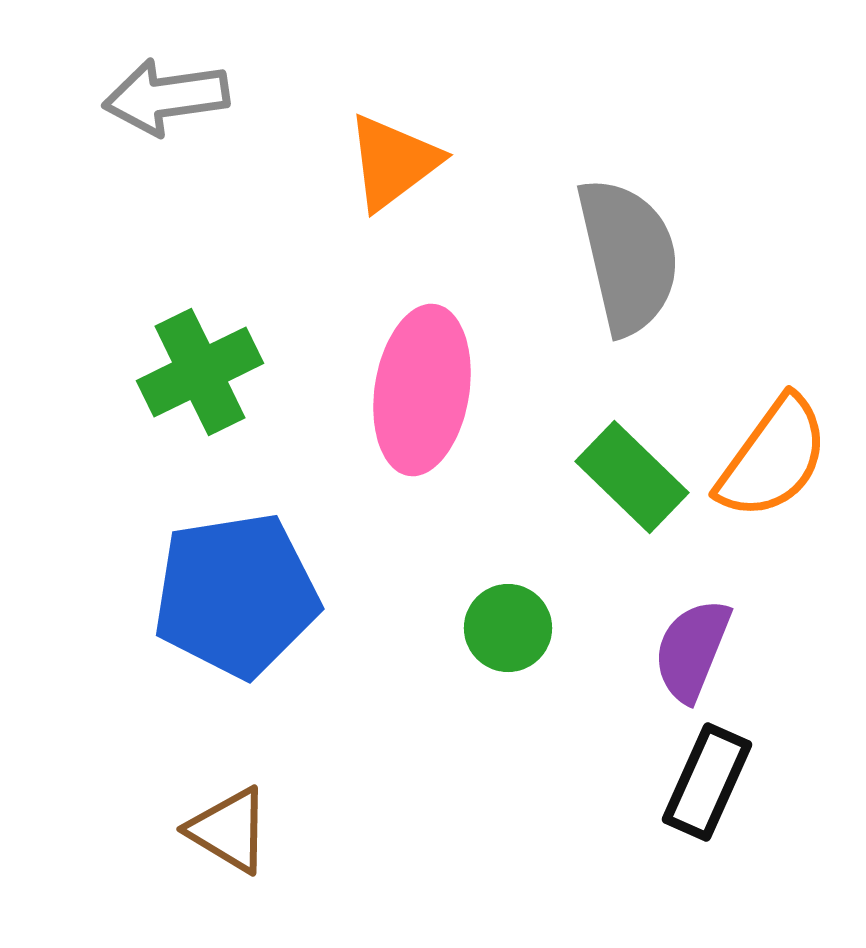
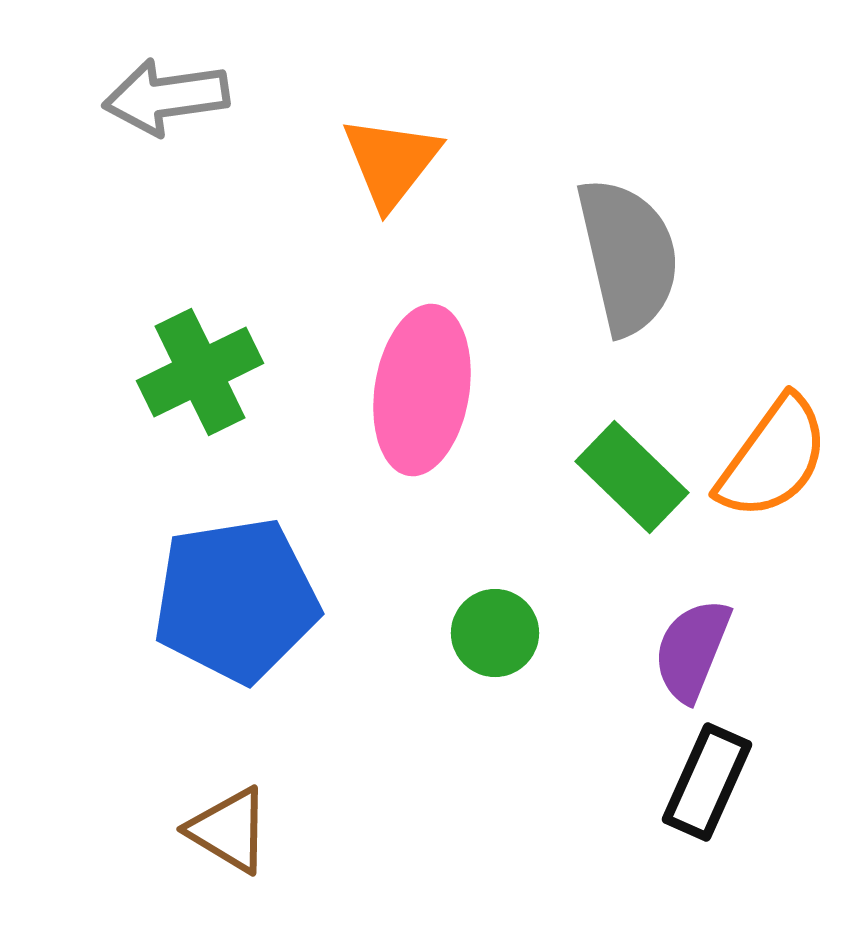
orange triangle: moved 2 px left; rotated 15 degrees counterclockwise
blue pentagon: moved 5 px down
green circle: moved 13 px left, 5 px down
